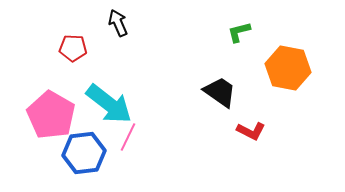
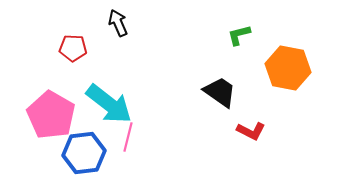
green L-shape: moved 3 px down
pink line: rotated 12 degrees counterclockwise
